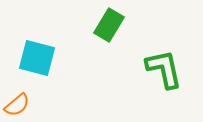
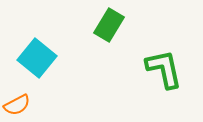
cyan square: rotated 24 degrees clockwise
orange semicircle: rotated 12 degrees clockwise
